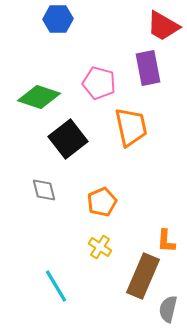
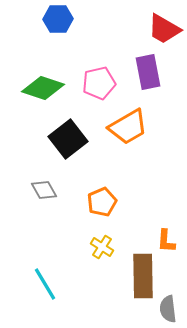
red trapezoid: moved 1 px right, 3 px down
purple rectangle: moved 4 px down
pink pentagon: rotated 28 degrees counterclockwise
green diamond: moved 4 px right, 9 px up
orange trapezoid: moved 3 px left; rotated 72 degrees clockwise
gray diamond: rotated 16 degrees counterclockwise
yellow cross: moved 2 px right
brown rectangle: rotated 24 degrees counterclockwise
cyan line: moved 11 px left, 2 px up
gray semicircle: rotated 20 degrees counterclockwise
